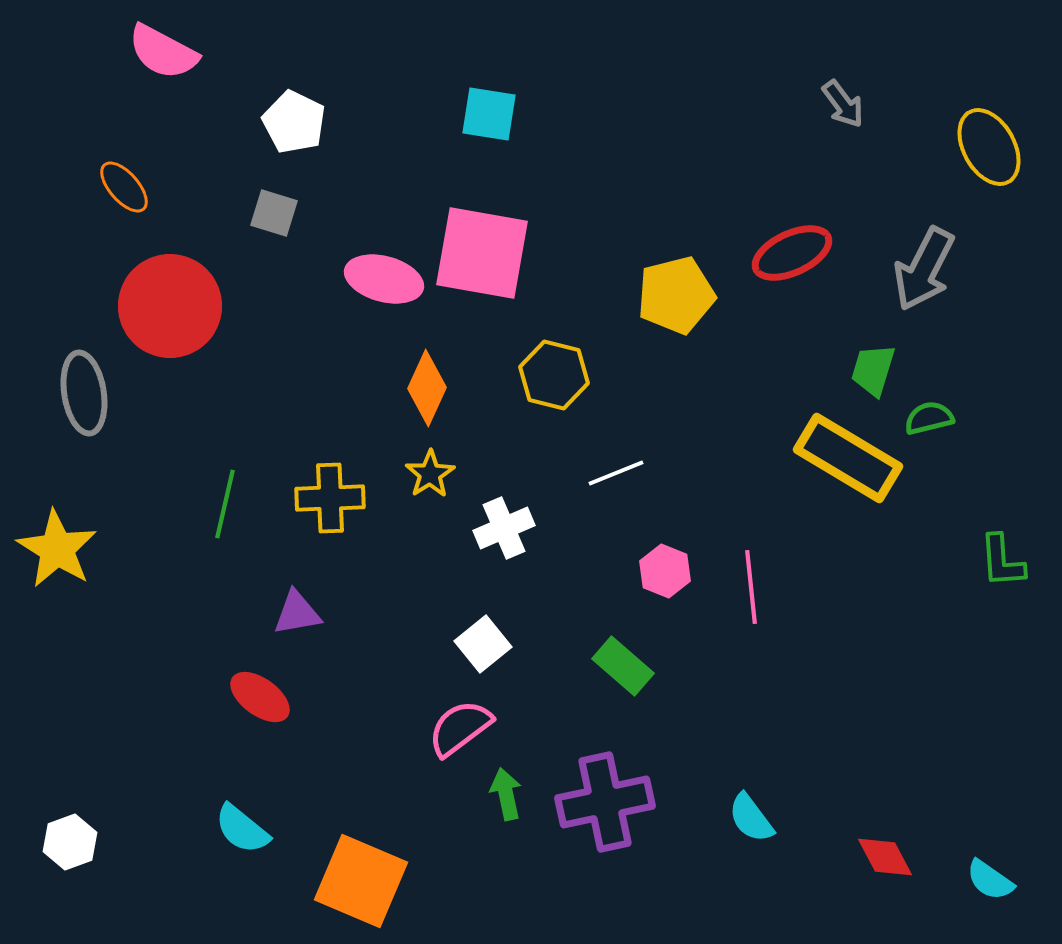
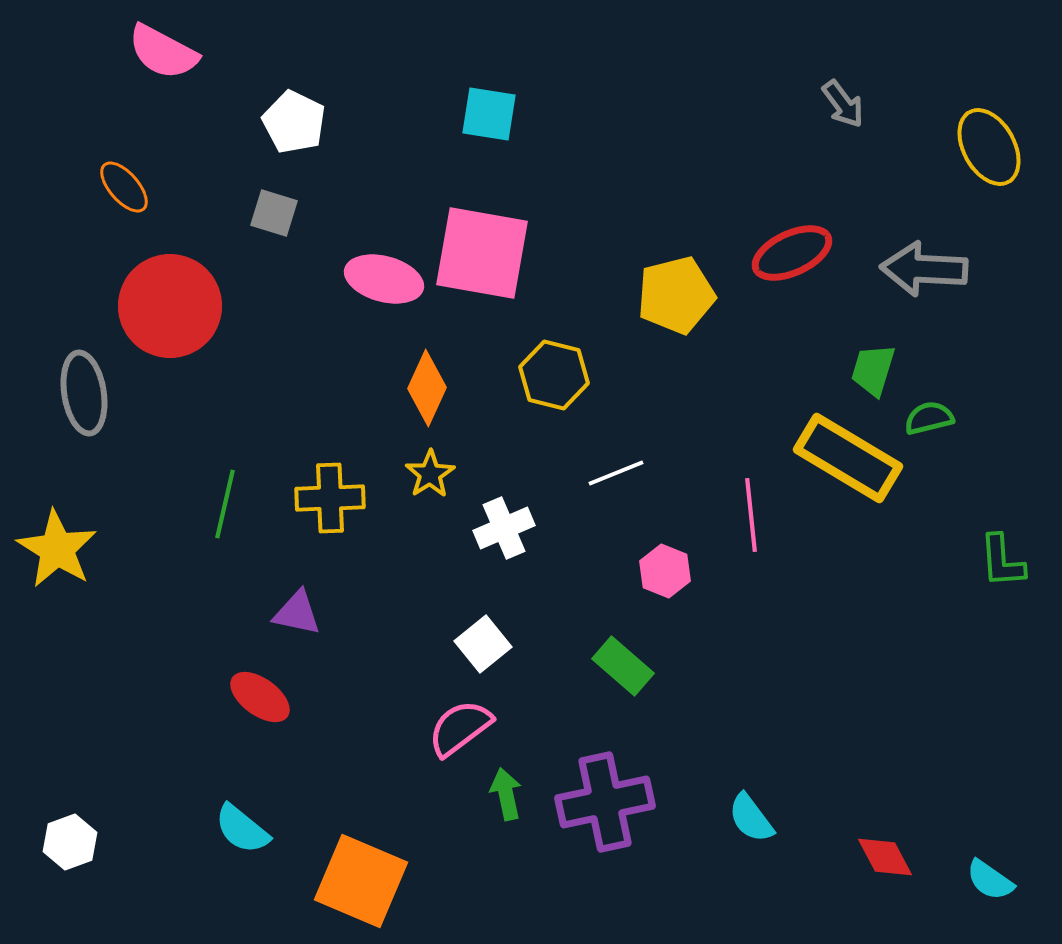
gray arrow at (924, 269): rotated 66 degrees clockwise
pink line at (751, 587): moved 72 px up
purple triangle at (297, 613): rotated 22 degrees clockwise
